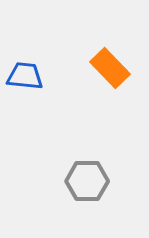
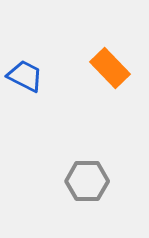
blue trapezoid: rotated 21 degrees clockwise
